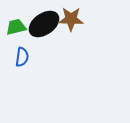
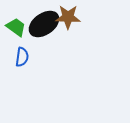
brown star: moved 3 px left, 2 px up
green trapezoid: rotated 50 degrees clockwise
